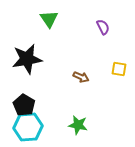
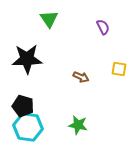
black star: rotated 8 degrees clockwise
black pentagon: moved 1 px left, 1 px down; rotated 15 degrees counterclockwise
cyan hexagon: rotated 12 degrees clockwise
